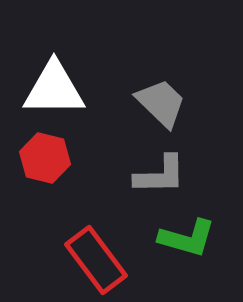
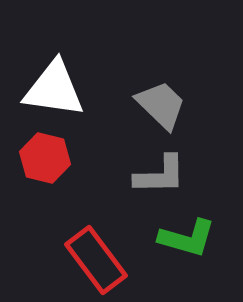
white triangle: rotated 8 degrees clockwise
gray trapezoid: moved 2 px down
